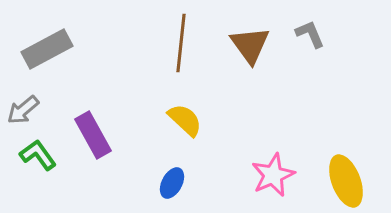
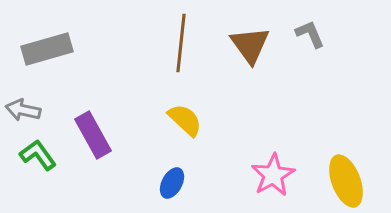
gray rectangle: rotated 12 degrees clockwise
gray arrow: rotated 52 degrees clockwise
pink star: rotated 6 degrees counterclockwise
